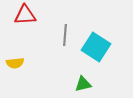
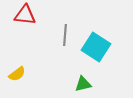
red triangle: rotated 10 degrees clockwise
yellow semicircle: moved 2 px right, 11 px down; rotated 30 degrees counterclockwise
